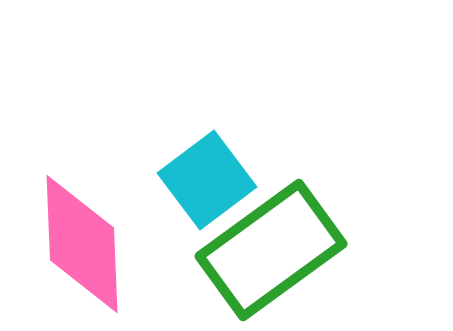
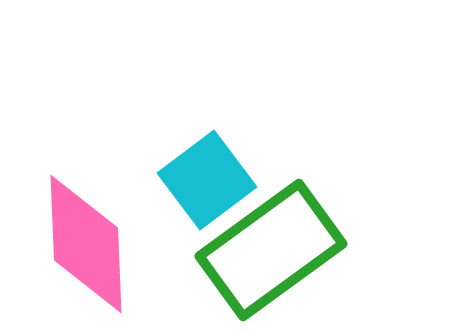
pink diamond: moved 4 px right
